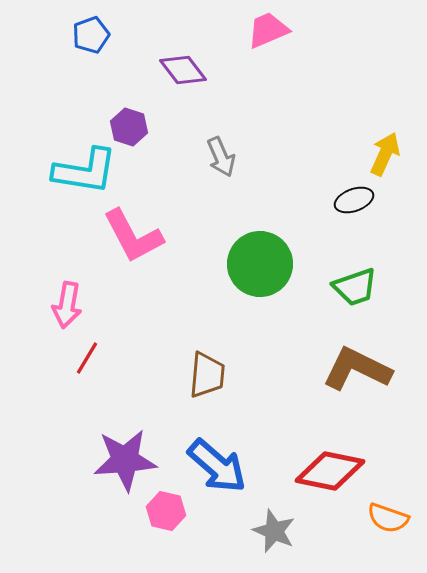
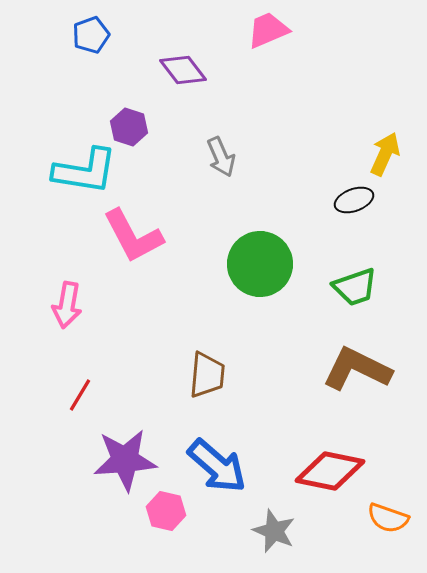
red line: moved 7 px left, 37 px down
